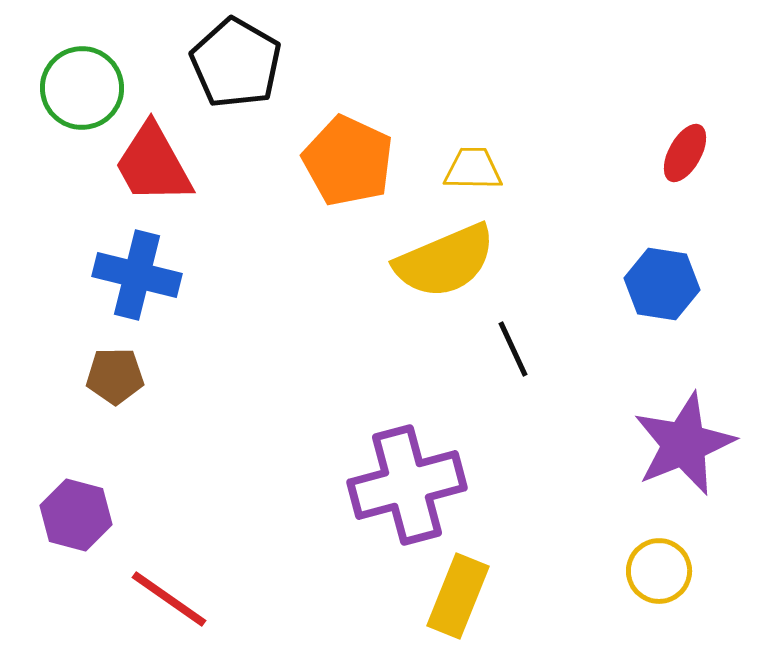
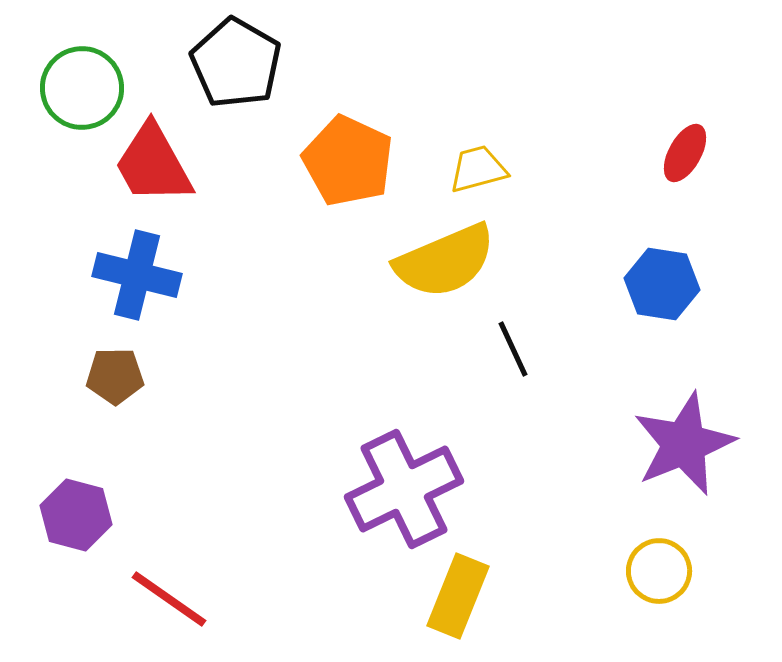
yellow trapezoid: moved 5 px right; rotated 16 degrees counterclockwise
purple cross: moved 3 px left, 4 px down; rotated 11 degrees counterclockwise
